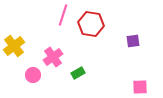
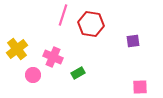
yellow cross: moved 3 px right, 3 px down
pink cross: rotated 30 degrees counterclockwise
